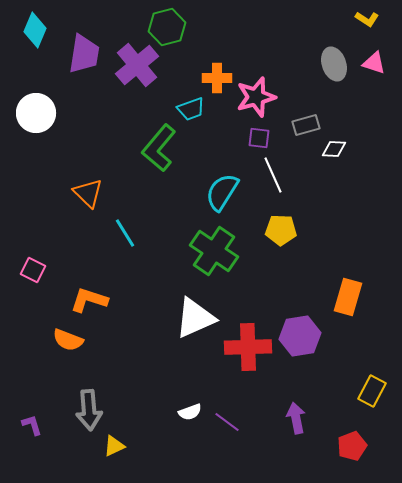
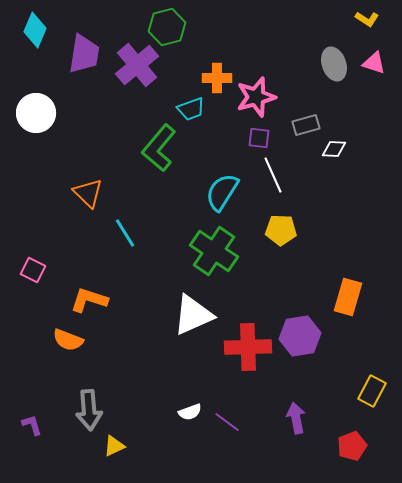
white triangle: moved 2 px left, 3 px up
